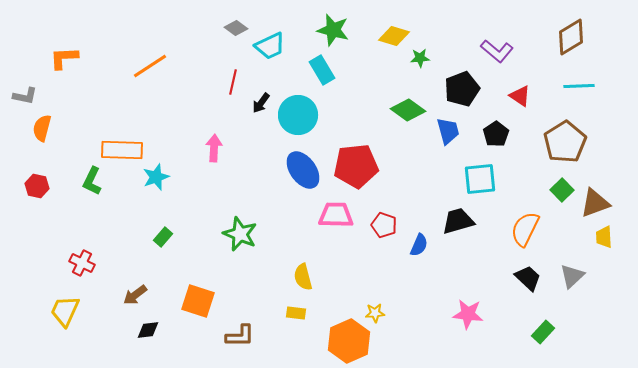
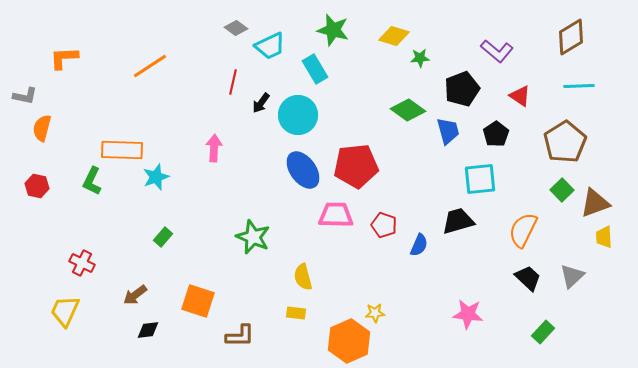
cyan rectangle at (322, 70): moved 7 px left, 1 px up
orange semicircle at (525, 229): moved 2 px left, 1 px down
green star at (240, 234): moved 13 px right, 3 px down
